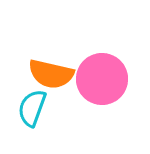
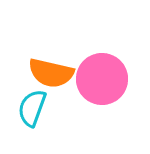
orange semicircle: moved 1 px up
